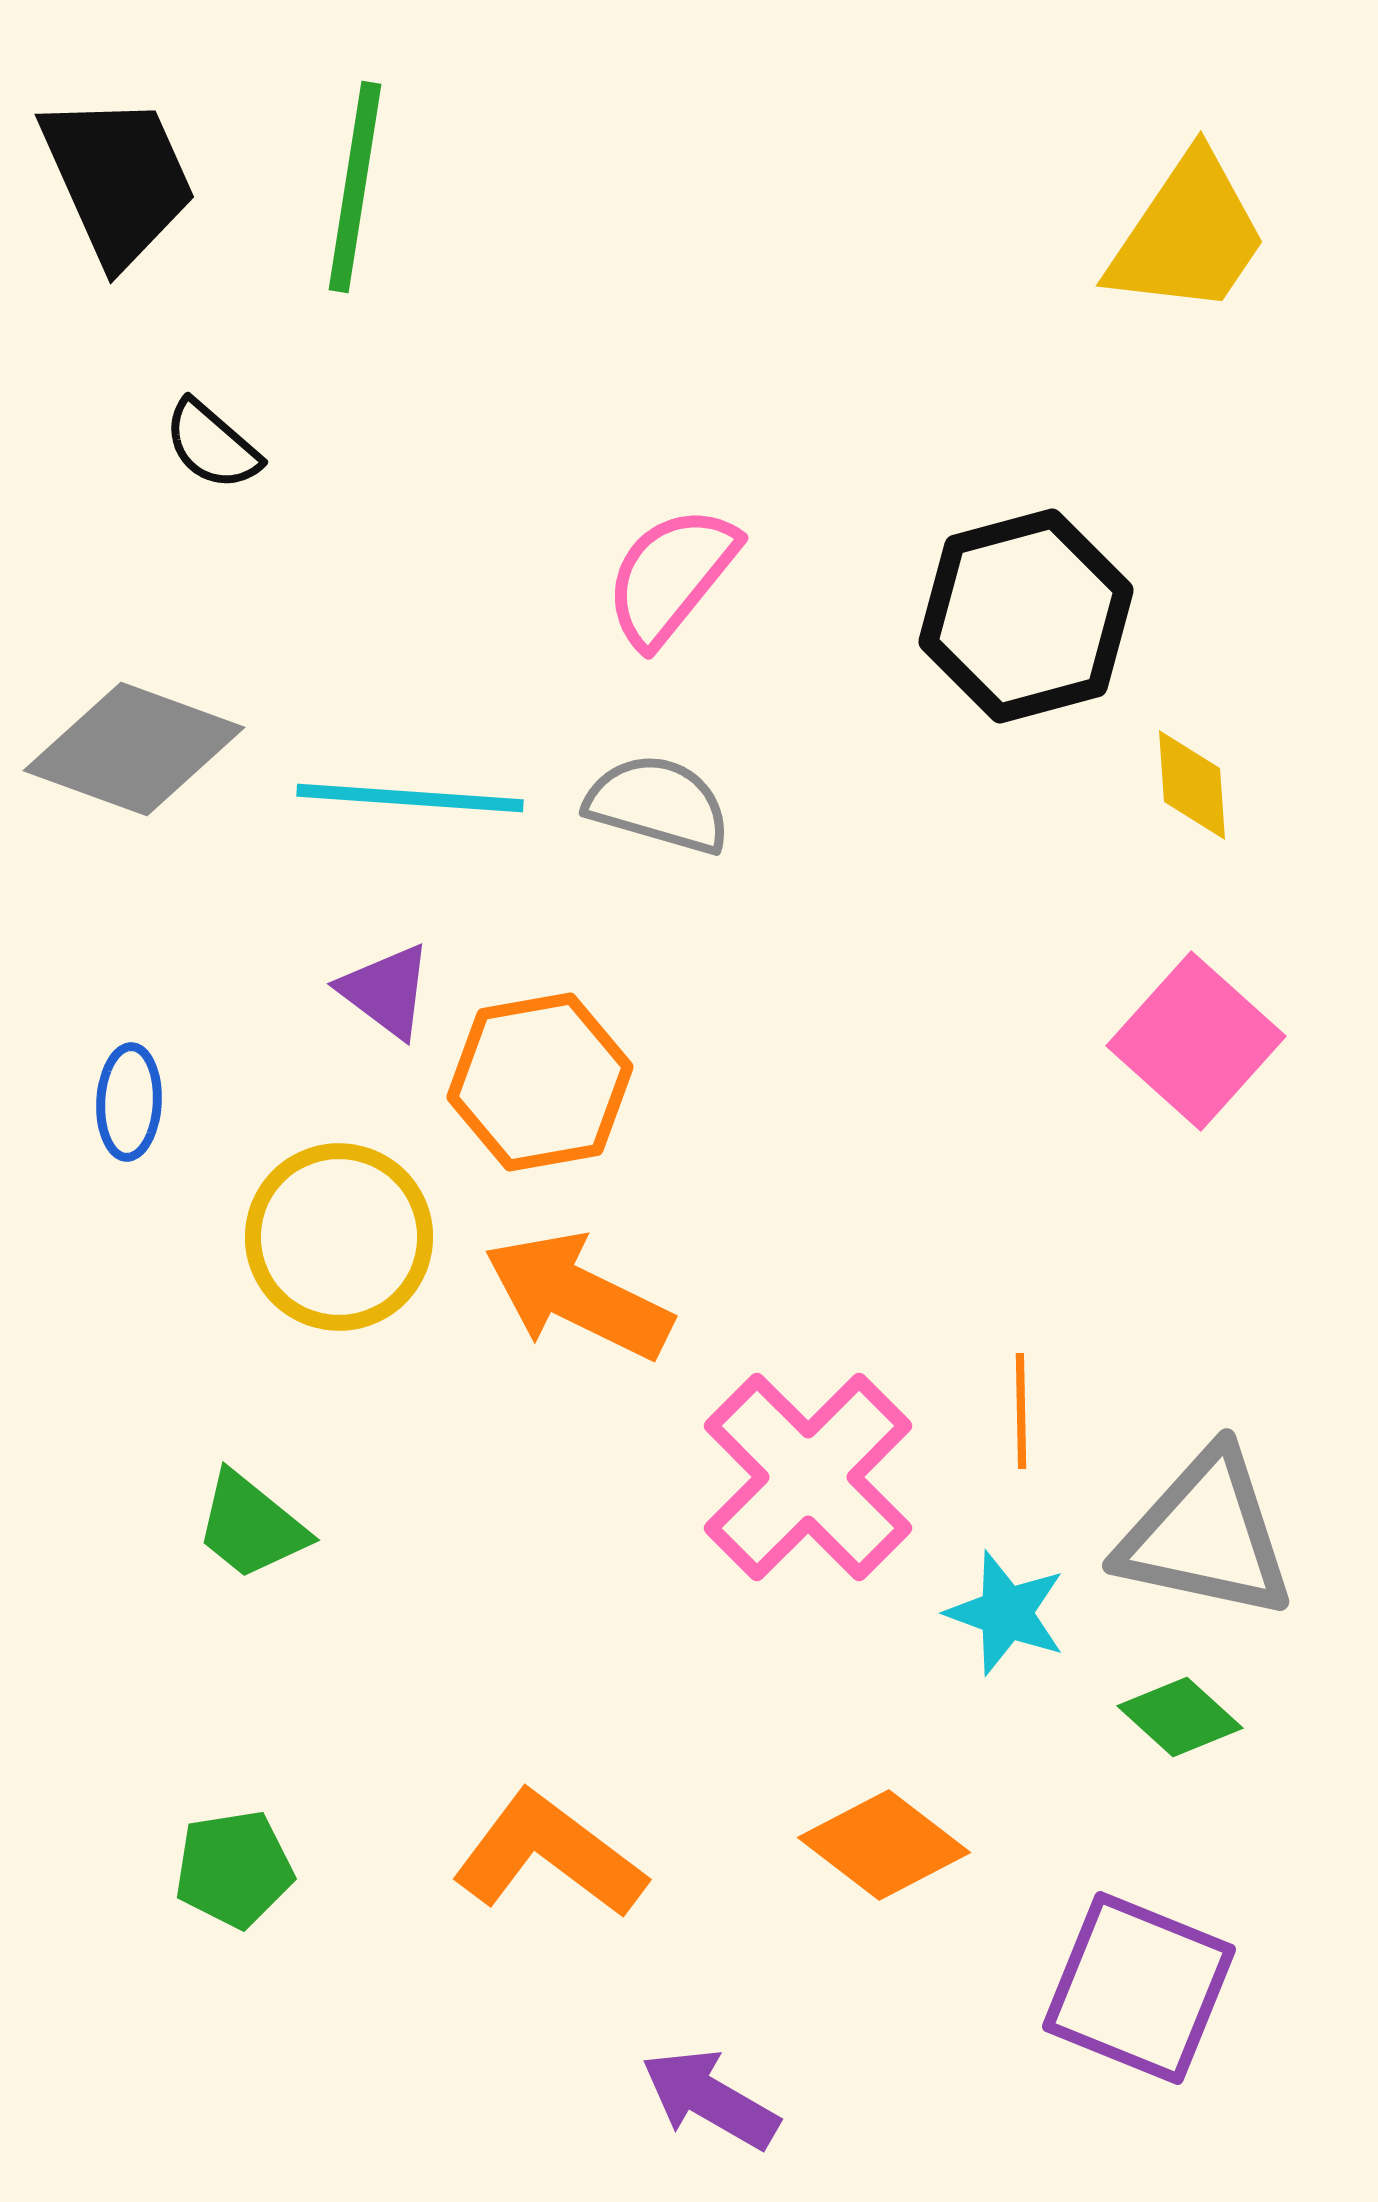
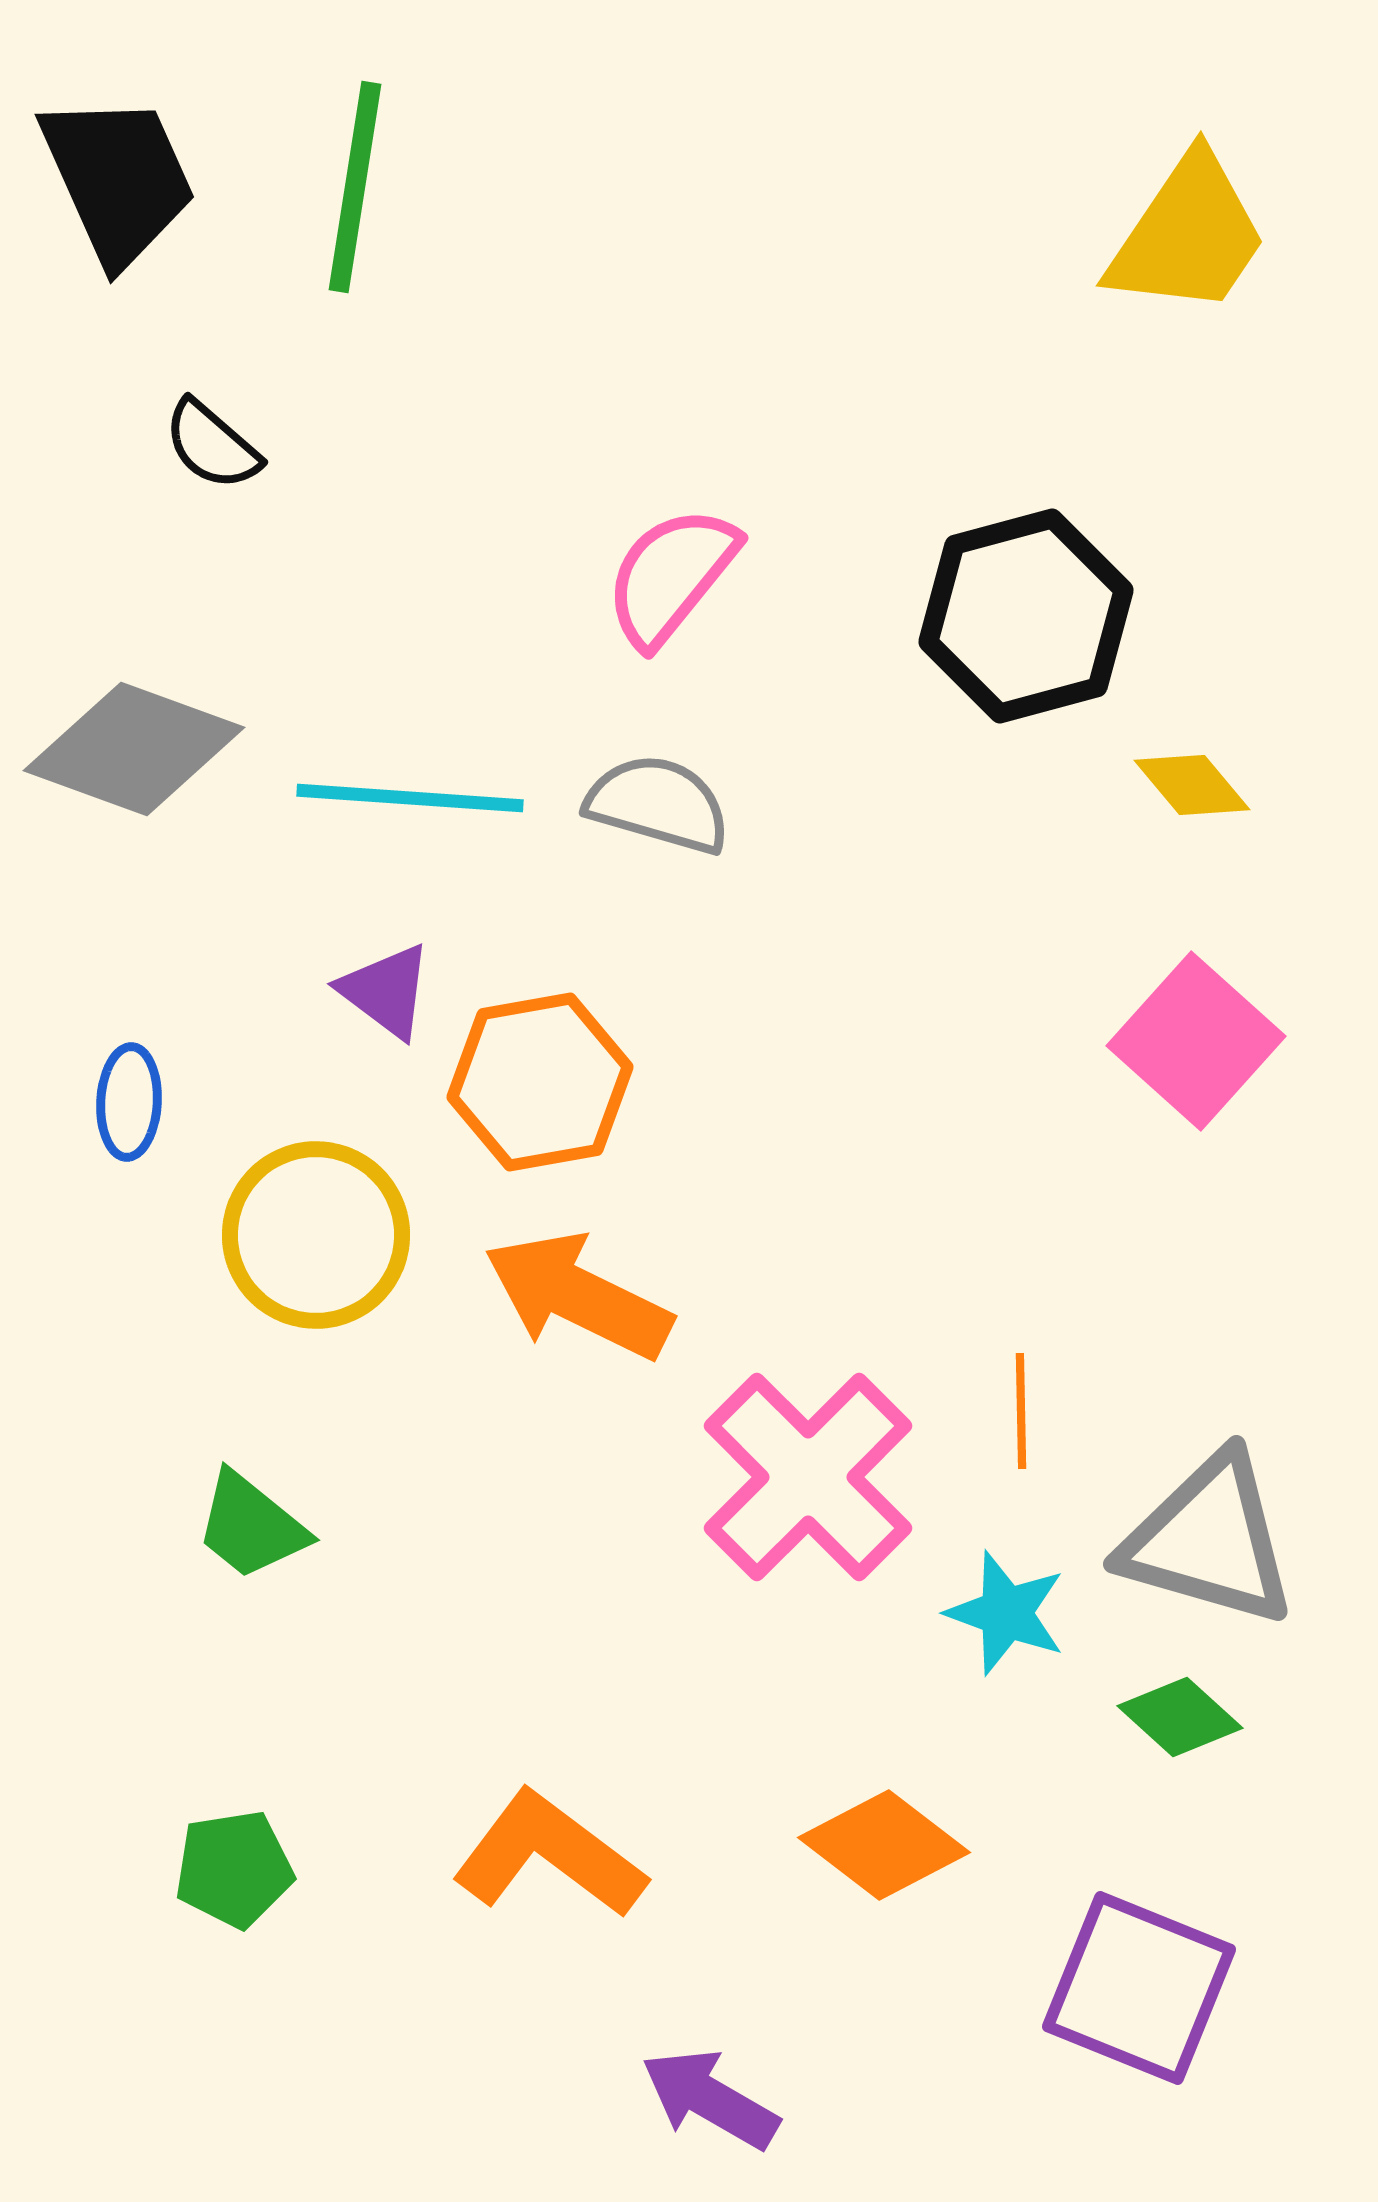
yellow diamond: rotated 36 degrees counterclockwise
yellow circle: moved 23 px left, 2 px up
gray triangle: moved 3 px right, 5 px down; rotated 4 degrees clockwise
